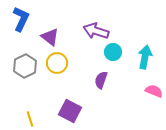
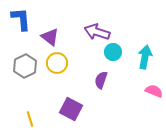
blue L-shape: rotated 30 degrees counterclockwise
purple arrow: moved 1 px right, 1 px down
purple square: moved 1 px right, 2 px up
